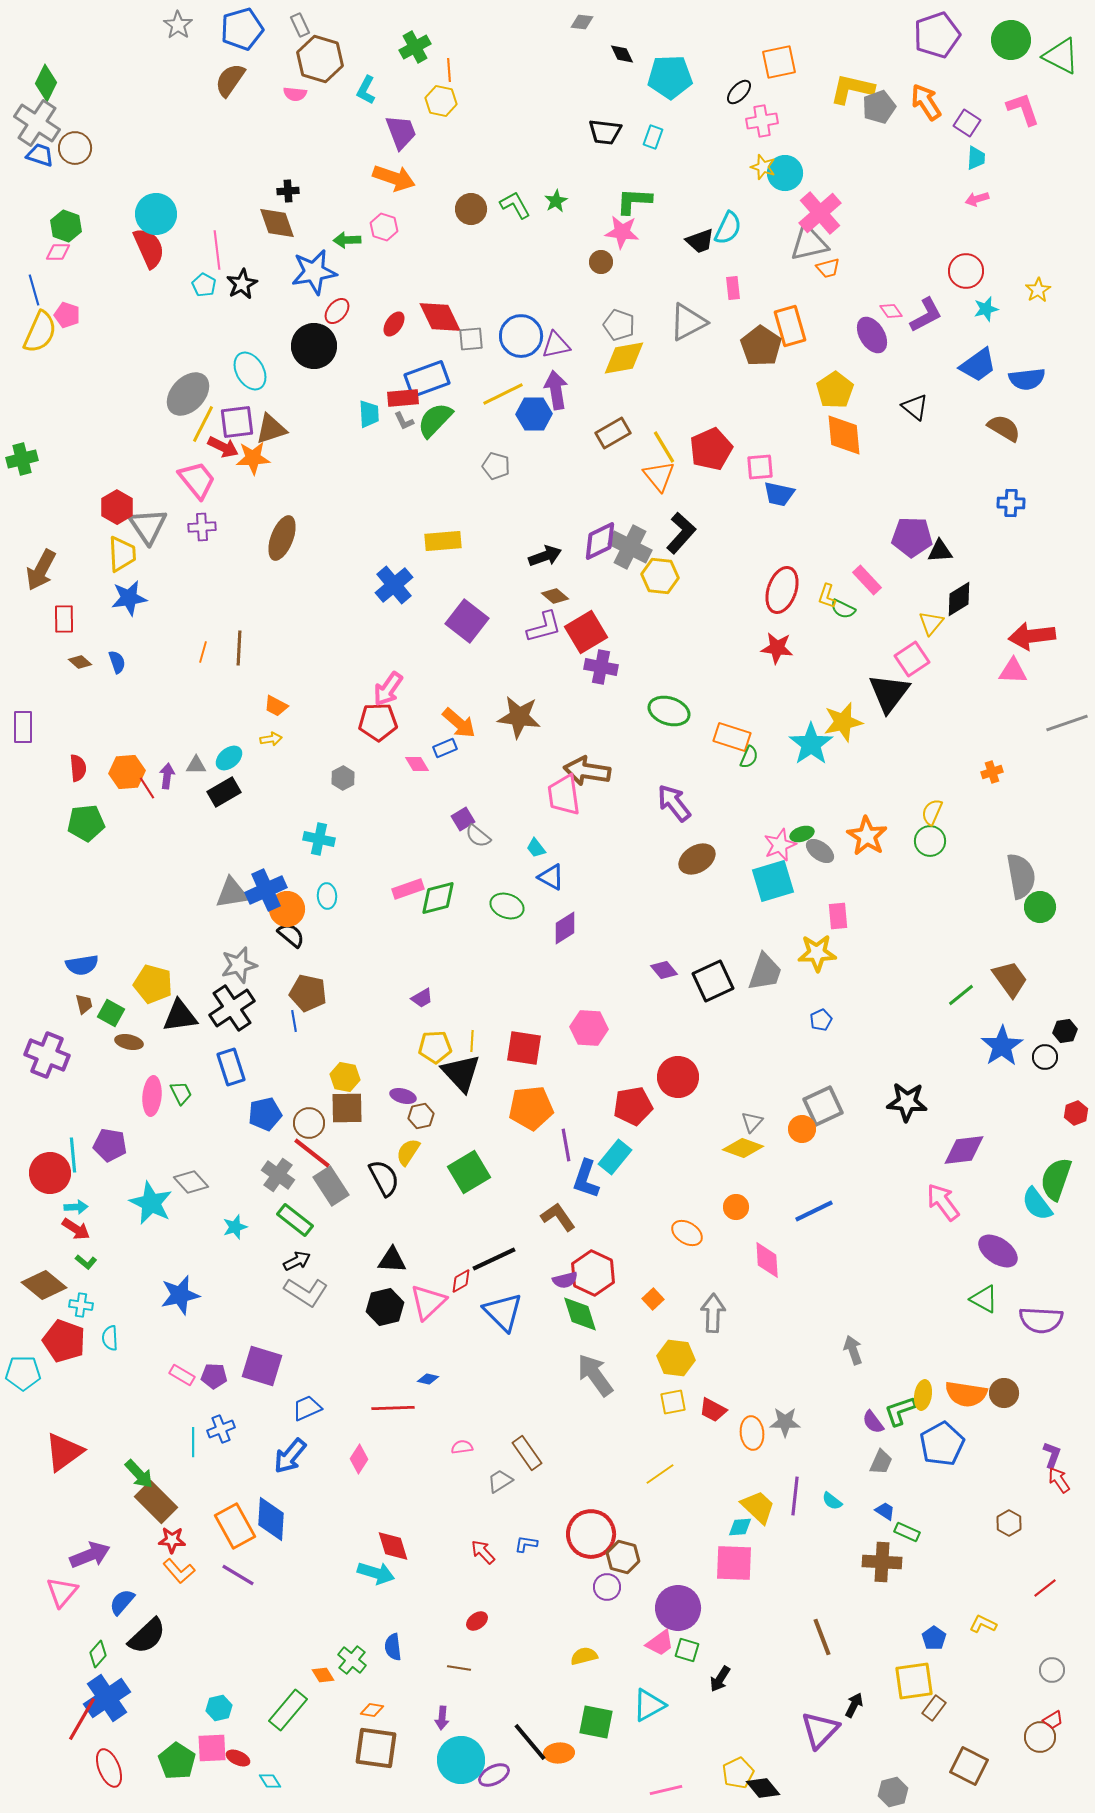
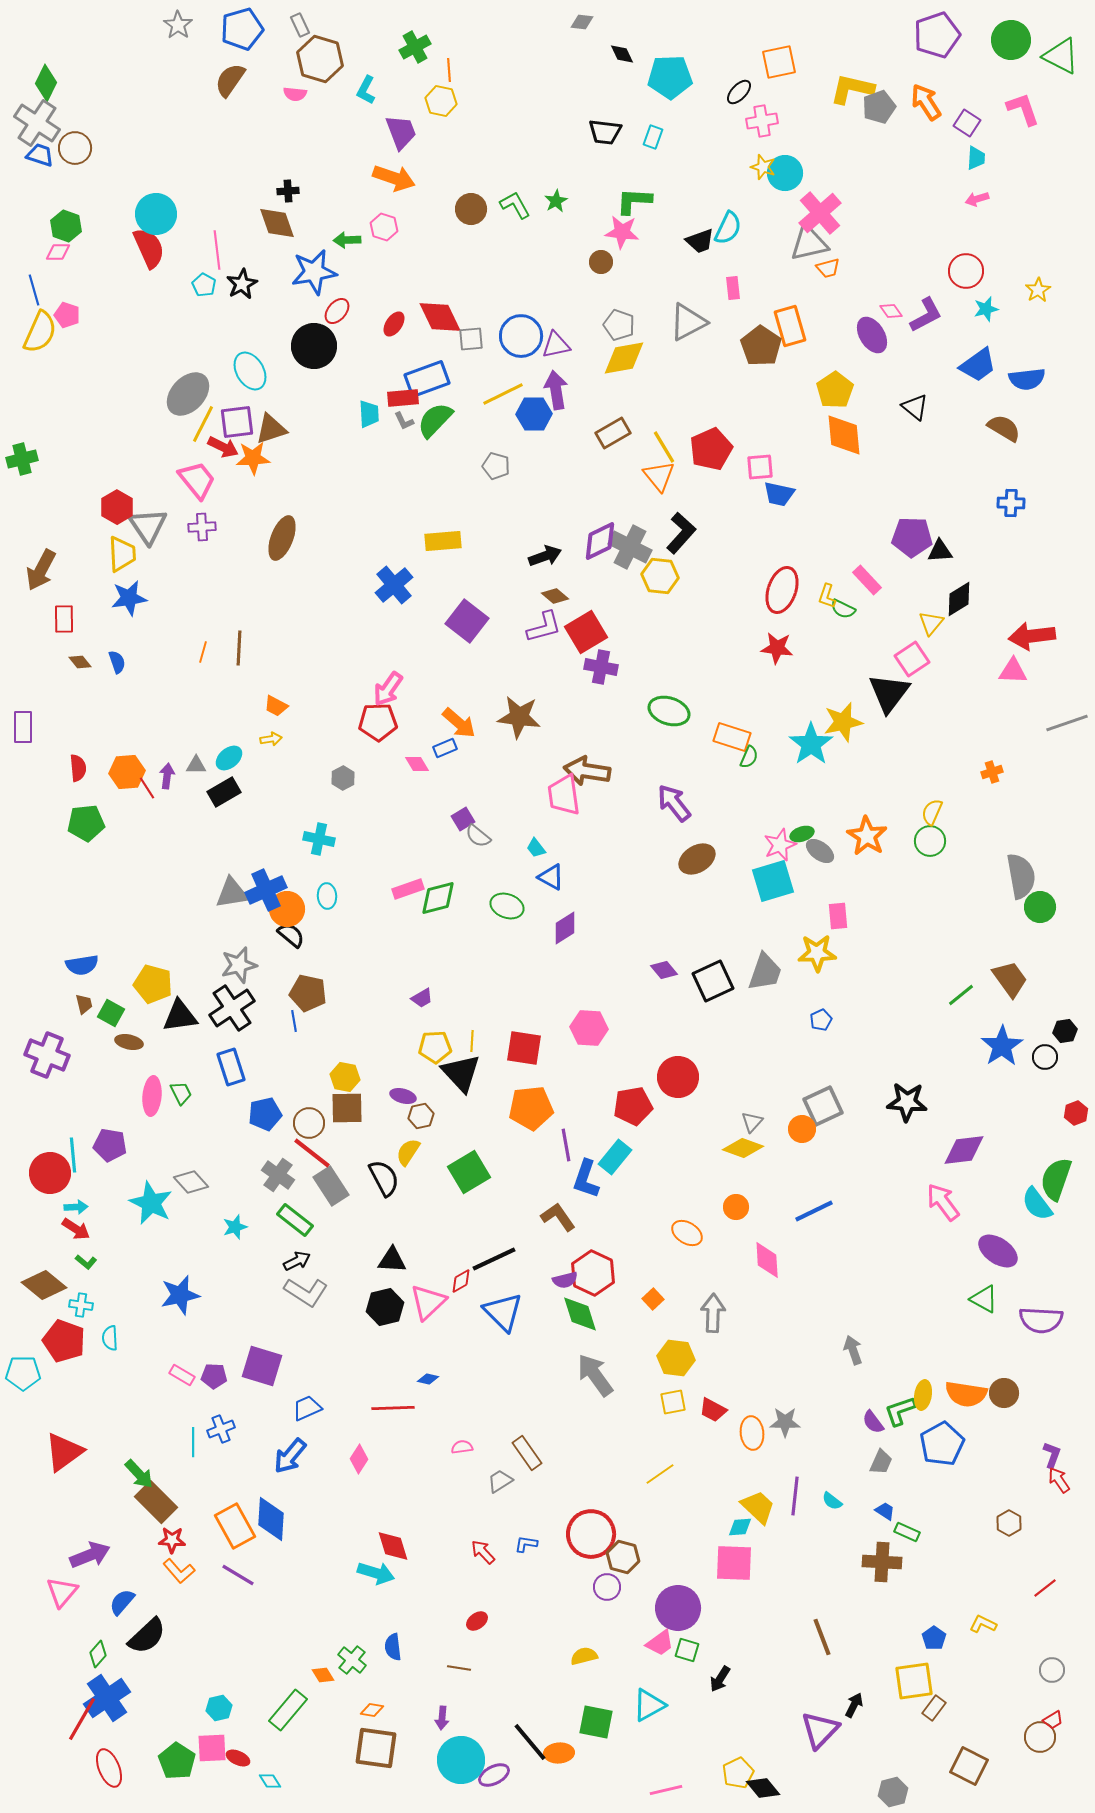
brown diamond at (80, 662): rotated 10 degrees clockwise
